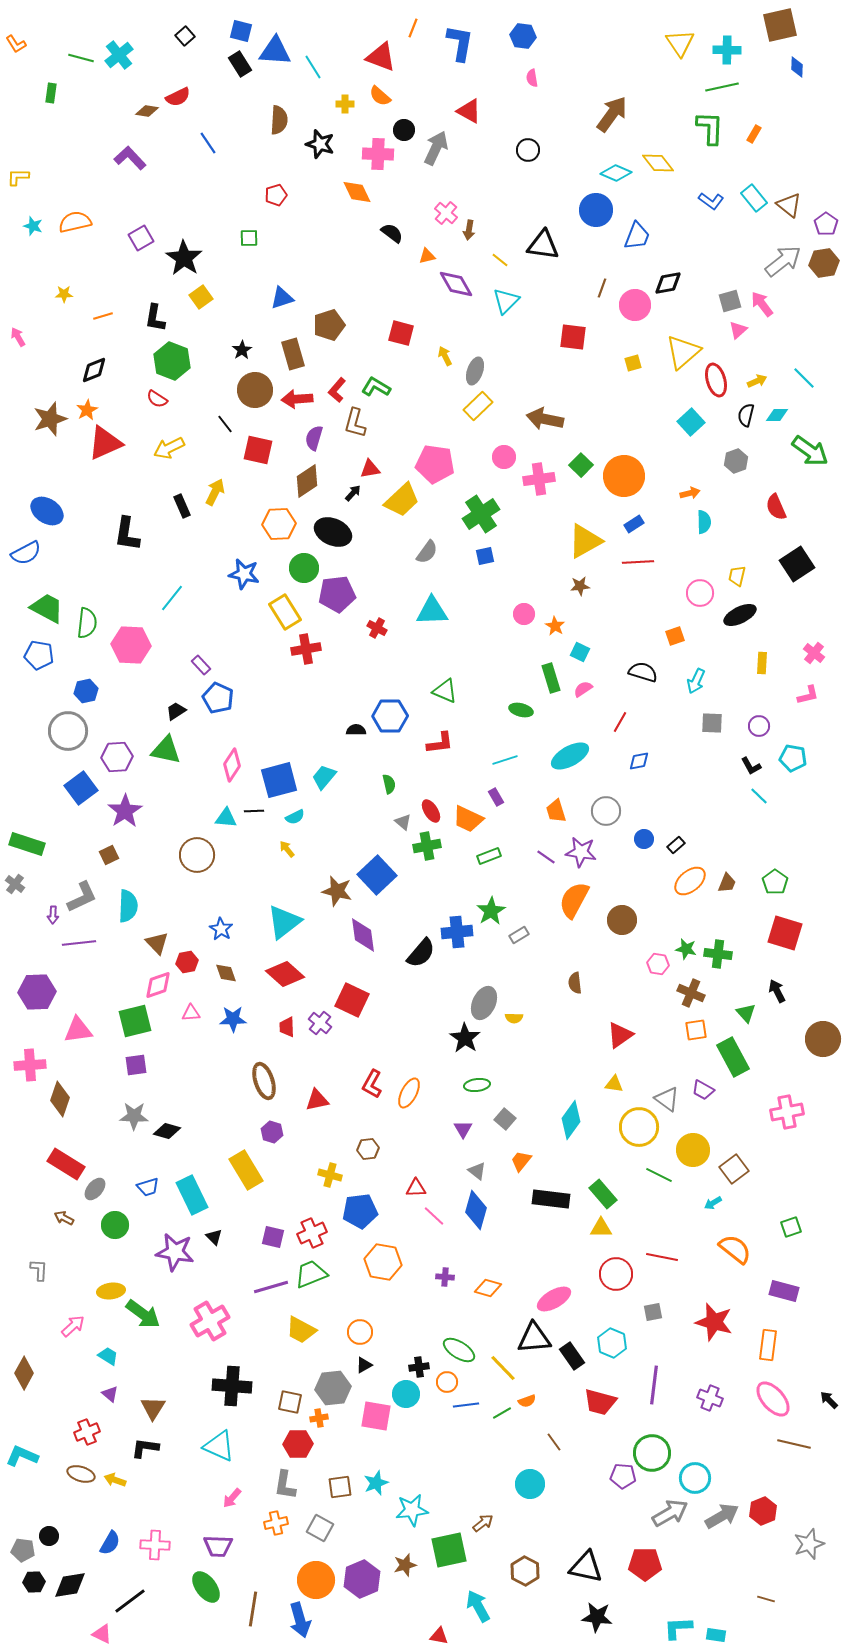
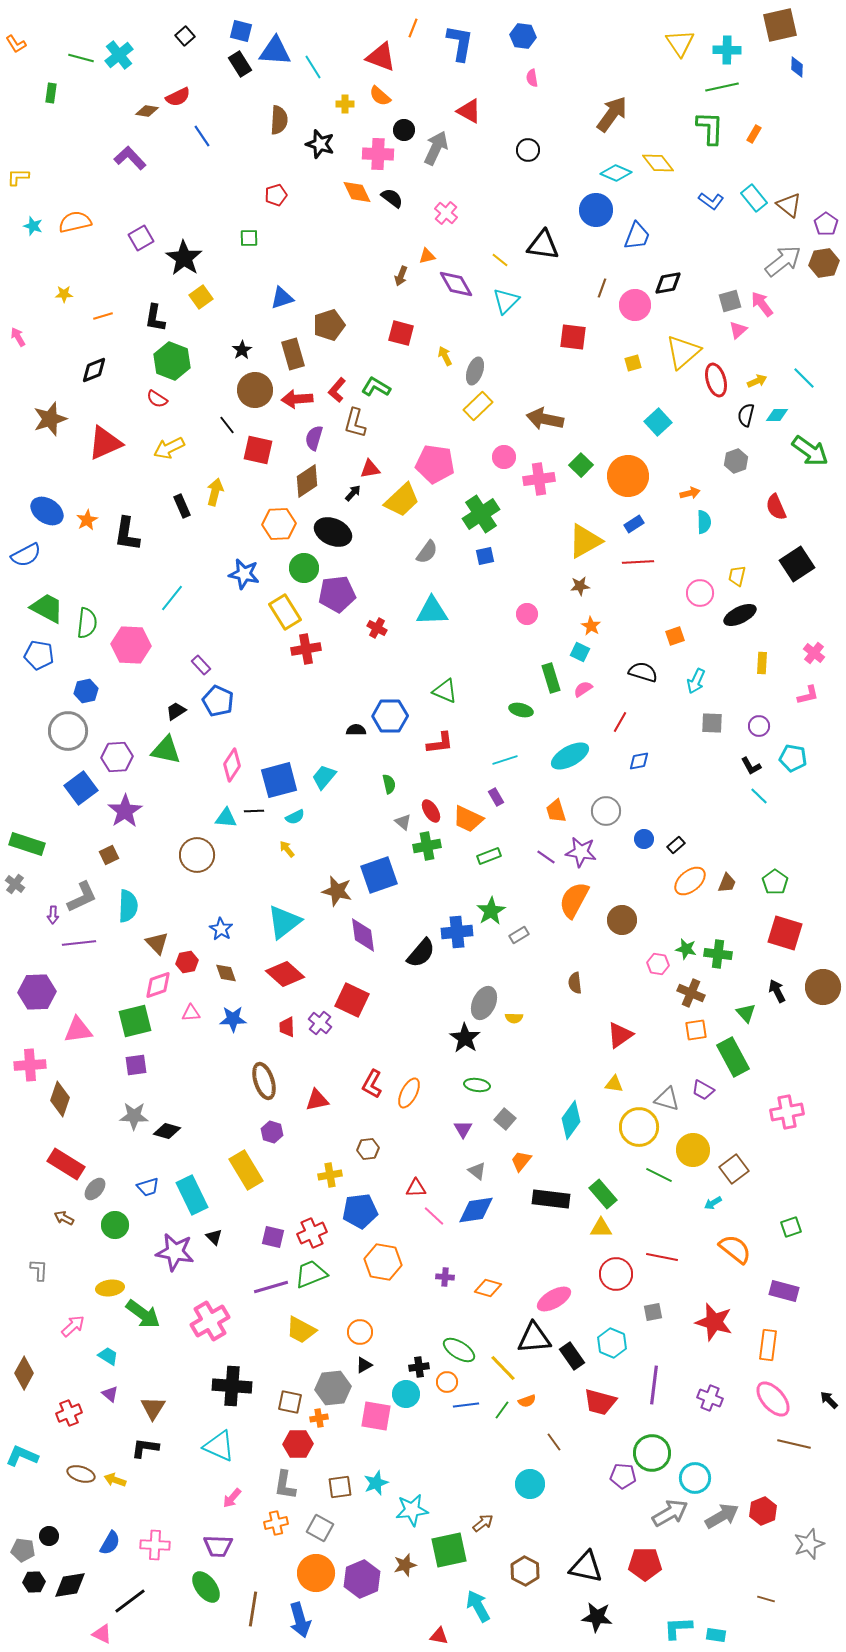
blue line at (208, 143): moved 6 px left, 7 px up
brown arrow at (469, 230): moved 68 px left, 46 px down; rotated 12 degrees clockwise
black semicircle at (392, 233): moved 35 px up
orange star at (87, 410): moved 110 px down
cyan square at (691, 422): moved 33 px left
black line at (225, 424): moved 2 px right, 1 px down
orange circle at (624, 476): moved 4 px right
yellow arrow at (215, 492): rotated 12 degrees counterclockwise
blue semicircle at (26, 553): moved 2 px down
pink circle at (524, 614): moved 3 px right
orange star at (555, 626): moved 36 px right
blue pentagon at (218, 698): moved 3 px down
blue square at (377, 875): moved 2 px right; rotated 24 degrees clockwise
brown circle at (823, 1039): moved 52 px up
green ellipse at (477, 1085): rotated 15 degrees clockwise
gray triangle at (667, 1099): rotated 20 degrees counterclockwise
yellow cross at (330, 1175): rotated 25 degrees counterclockwise
blue diamond at (476, 1210): rotated 66 degrees clockwise
yellow ellipse at (111, 1291): moved 1 px left, 3 px up
green line at (502, 1413): moved 3 px up; rotated 24 degrees counterclockwise
red cross at (87, 1432): moved 18 px left, 19 px up
orange circle at (316, 1580): moved 7 px up
